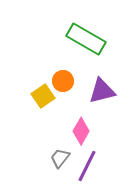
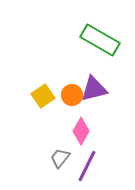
green rectangle: moved 14 px right, 1 px down
orange circle: moved 9 px right, 14 px down
purple triangle: moved 8 px left, 2 px up
